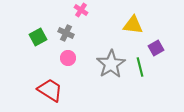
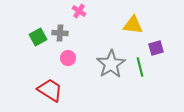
pink cross: moved 2 px left, 1 px down
gray cross: moved 6 px left; rotated 21 degrees counterclockwise
purple square: rotated 14 degrees clockwise
